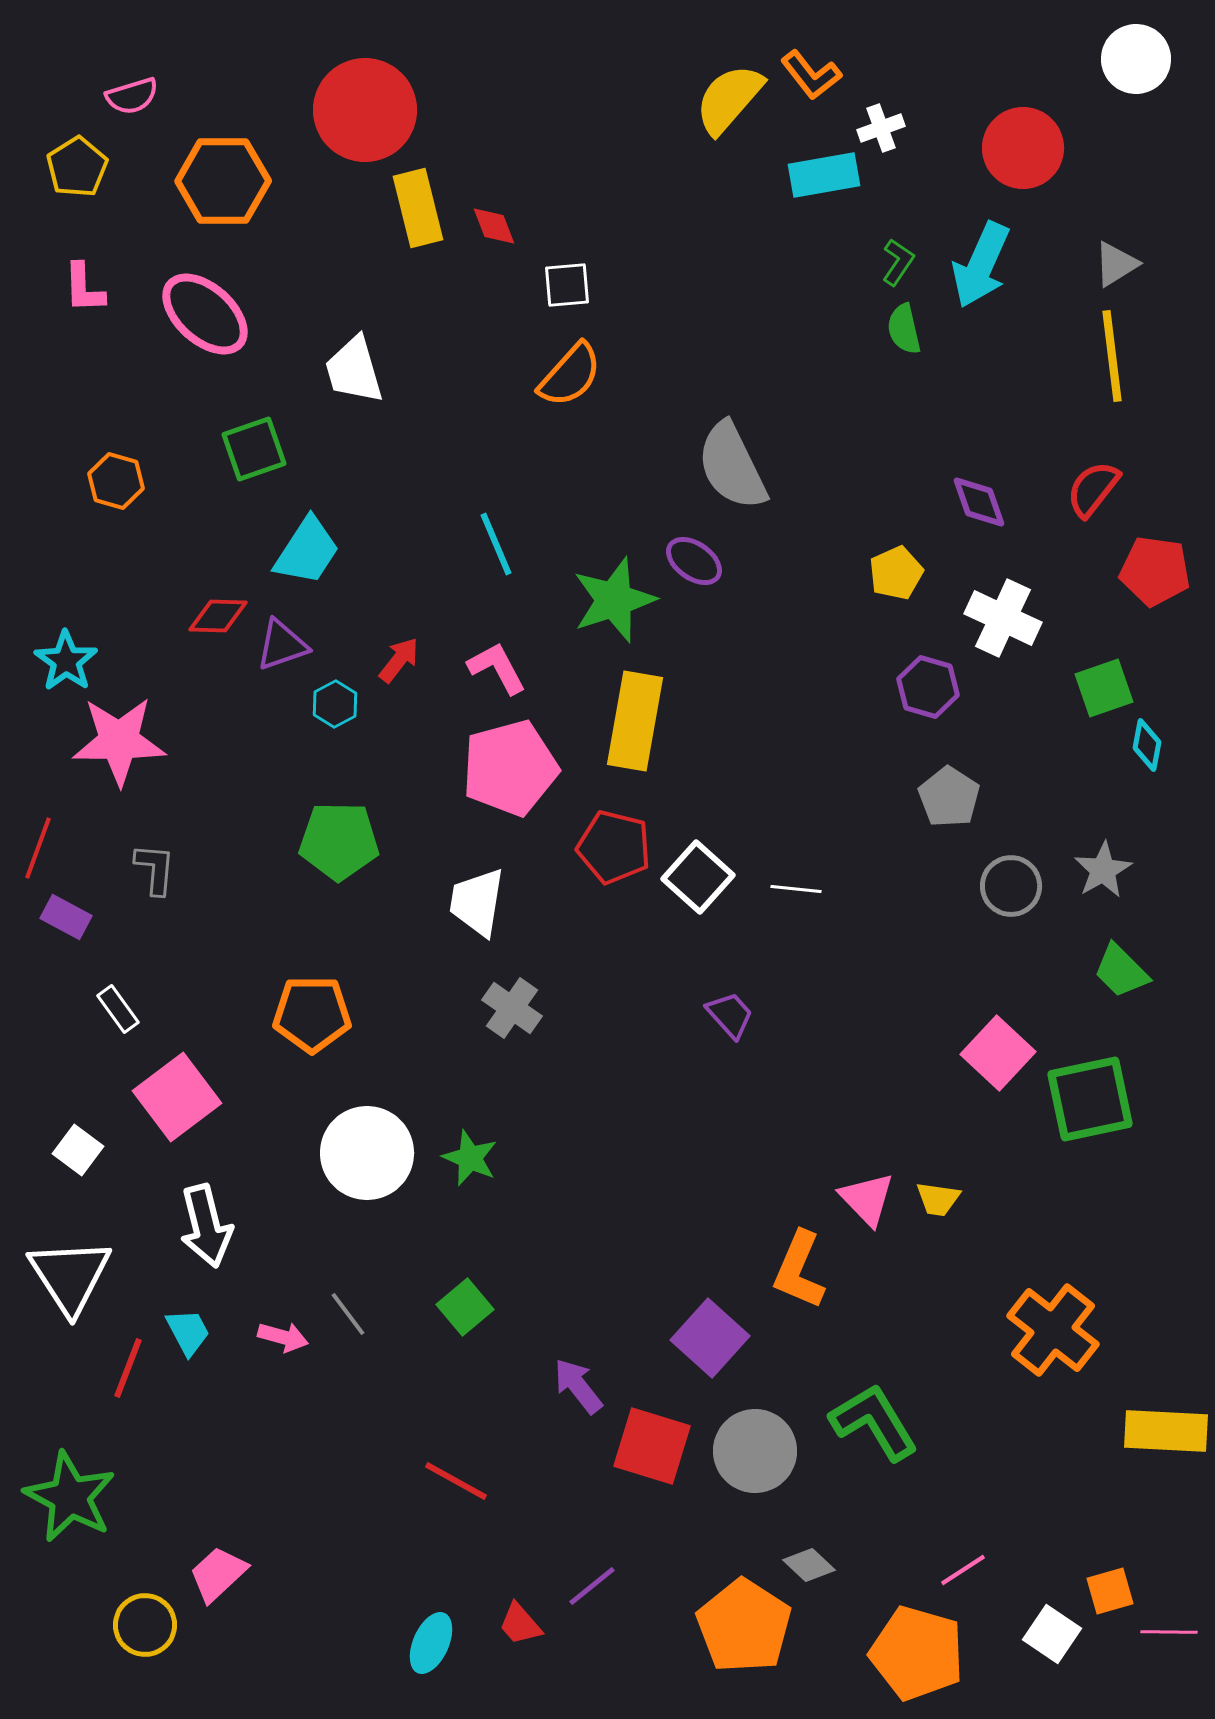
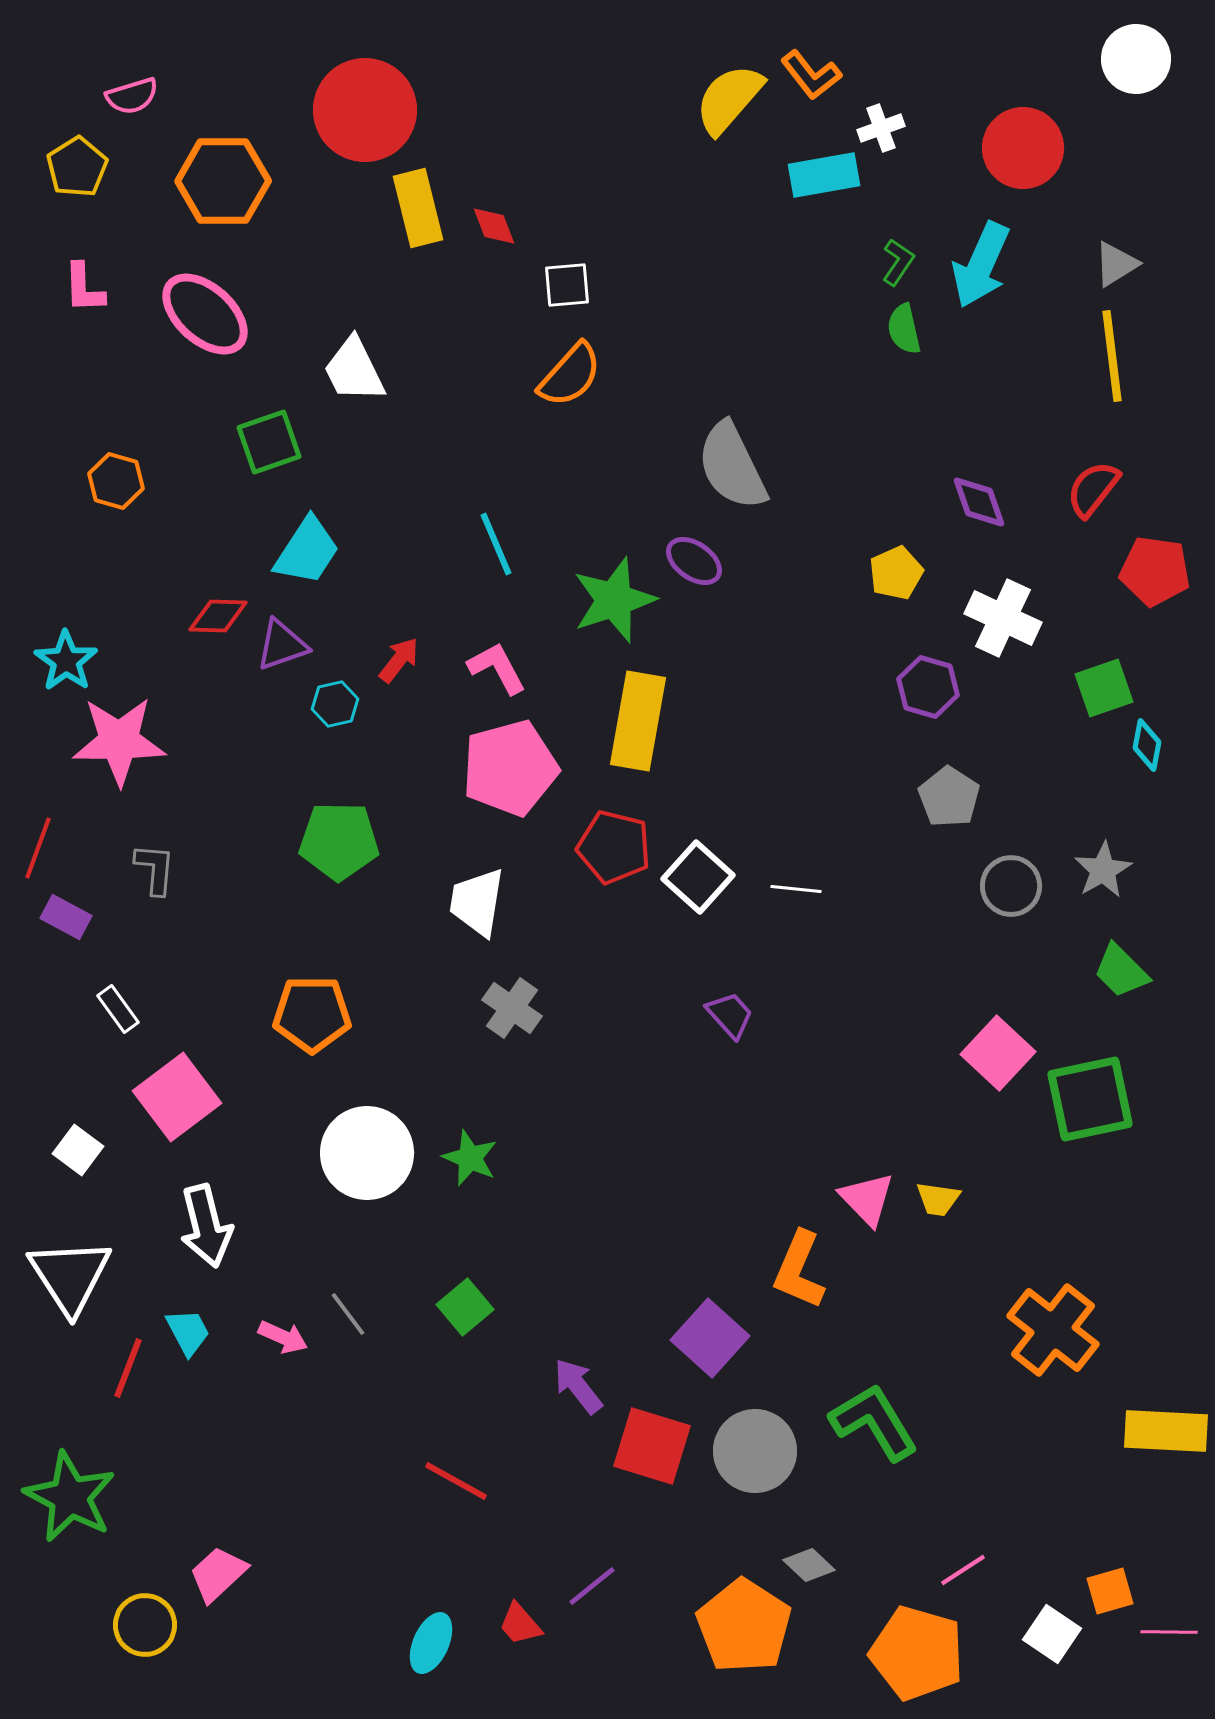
white trapezoid at (354, 370): rotated 10 degrees counterclockwise
green square at (254, 449): moved 15 px right, 7 px up
cyan hexagon at (335, 704): rotated 15 degrees clockwise
yellow rectangle at (635, 721): moved 3 px right
pink arrow at (283, 1337): rotated 9 degrees clockwise
